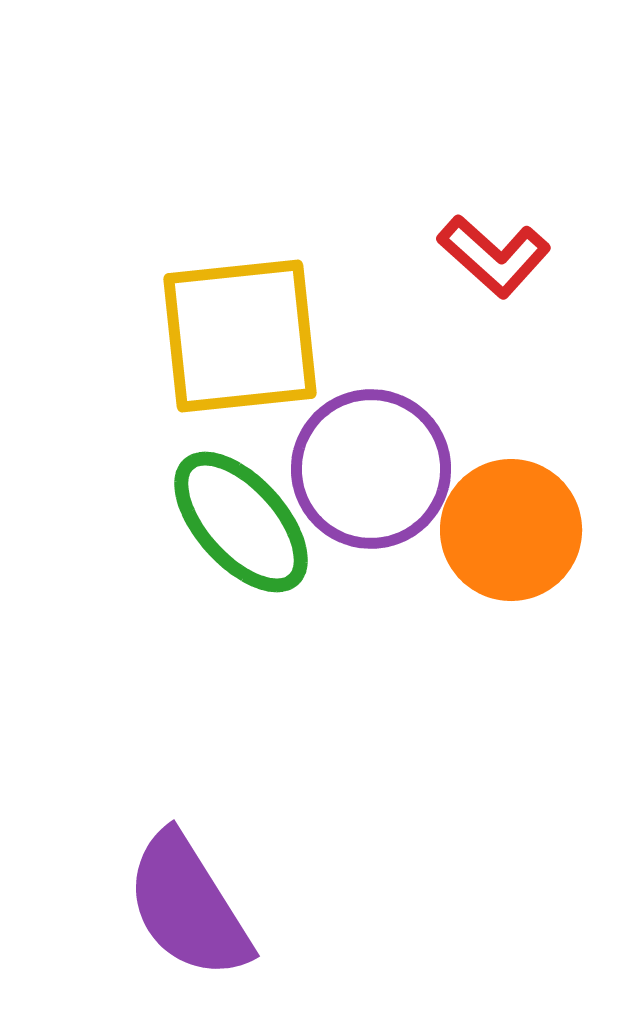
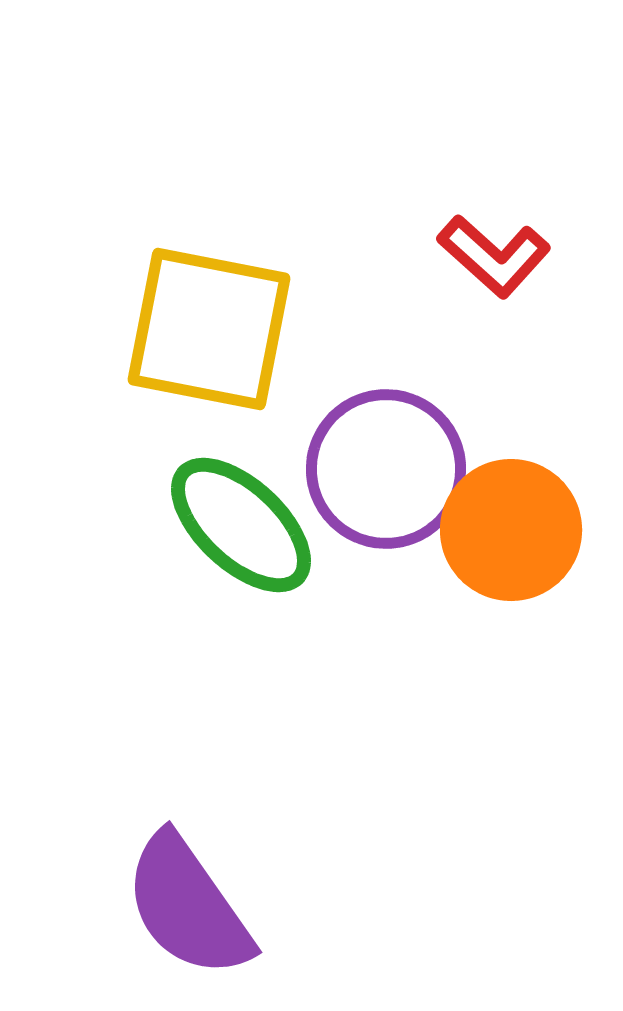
yellow square: moved 31 px left, 7 px up; rotated 17 degrees clockwise
purple circle: moved 15 px right
green ellipse: moved 3 px down; rotated 5 degrees counterclockwise
purple semicircle: rotated 3 degrees counterclockwise
